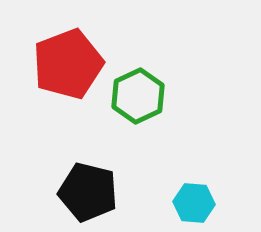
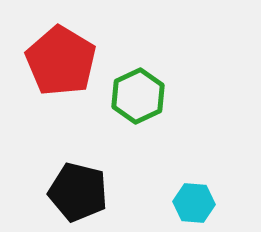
red pentagon: moved 7 px left, 3 px up; rotated 20 degrees counterclockwise
black pentagon: moved 10 px left
